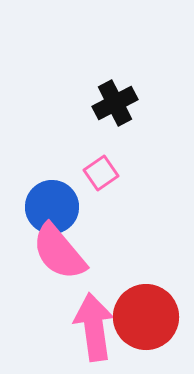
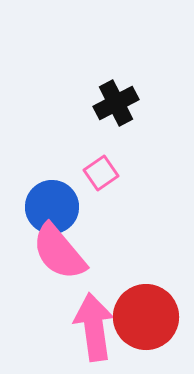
black cross: moved 1 px right
